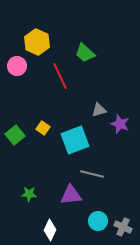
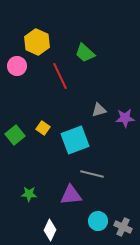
purple star: moved 5 px right, 6 px up; rotated 24 degrees counterclockwise
